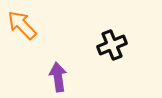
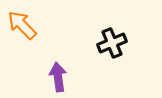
black cross: moved 2 px up
